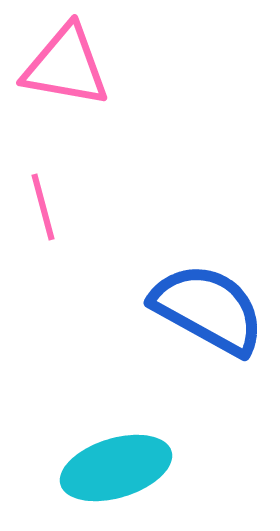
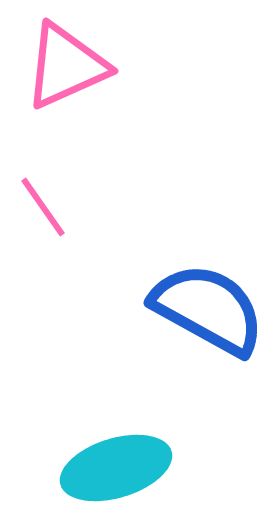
pink triangle: rotated 34 degrees counterclockwise
pink line: rotated 20 degrees counterclockwise
